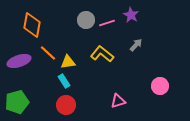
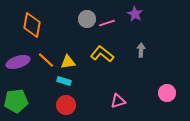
purple star: moved 4 px right, 1 px up
gray circle: moved 1 px right, 1 px up
gray arrow: moved 5 px right, 5 px down; rotated 40 degrees counterclockwise
orange line: moved 2 px left, 7 px down
purple ellipse: moved 1 px left, 1 px down
cyan rectangle: rotated 40 degrees counterclockwise
pink circle: moved 7 px right, 7 px down
green pentagon: moved 1 px left, 1 px up; rotated 10 degrees clockwise
